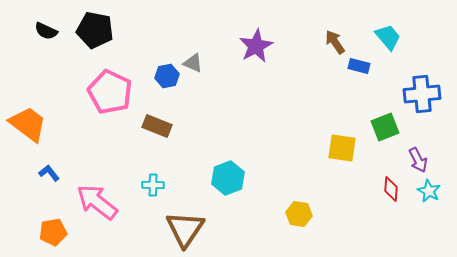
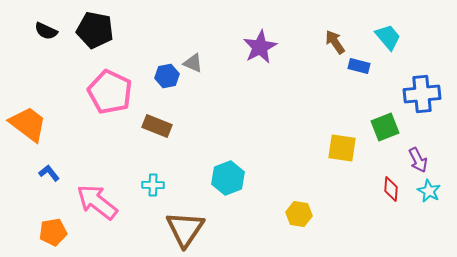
purple star: moved 4 px right, 1 px down
